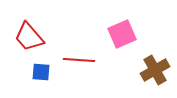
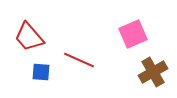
pink square: moved 11 px right
red line: rotated 20 degrees clockwise
brown cross: moved 2 px left, 2 px down
